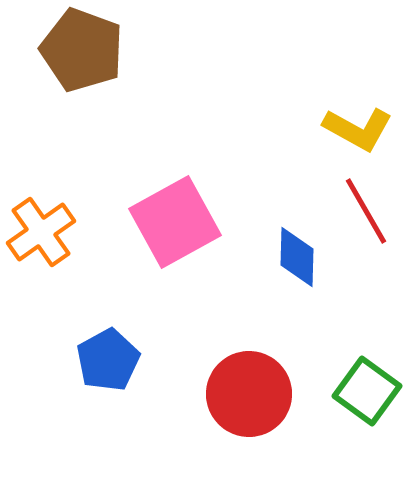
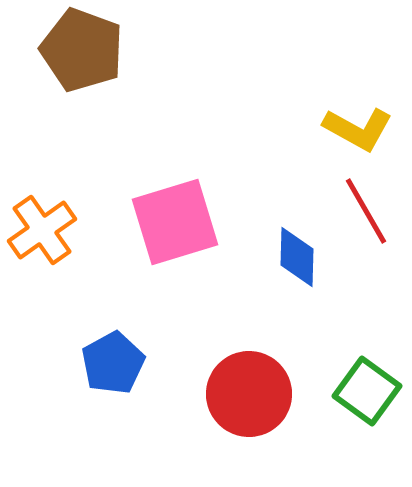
pink square: rotated 12 degrees clockwise
orange cross: moved 1 px right, 2 px up
blue pentagon: moved 5 px right, 3 px down
